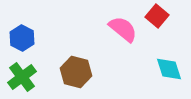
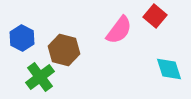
red square: moved 2 px left
pink semicircle: moved 4 px left, 1 px down; rotated 88 degrees clockwise
brown hexagon: moved 12 px left, 22 px up
green cross: moved 18 px right
